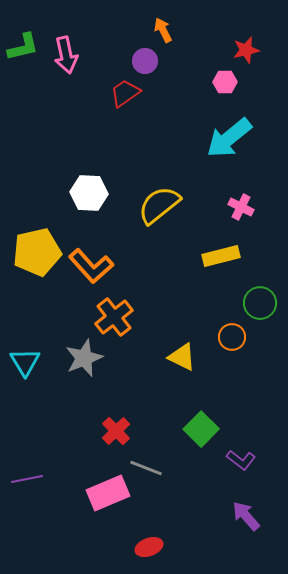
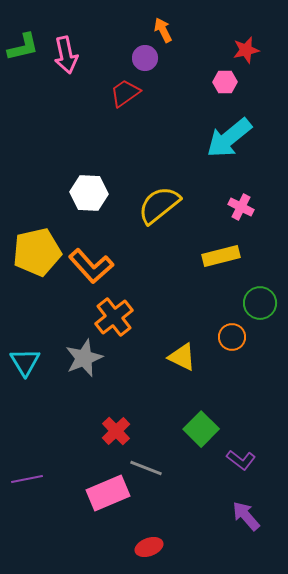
purple circle: moved 3 px up
